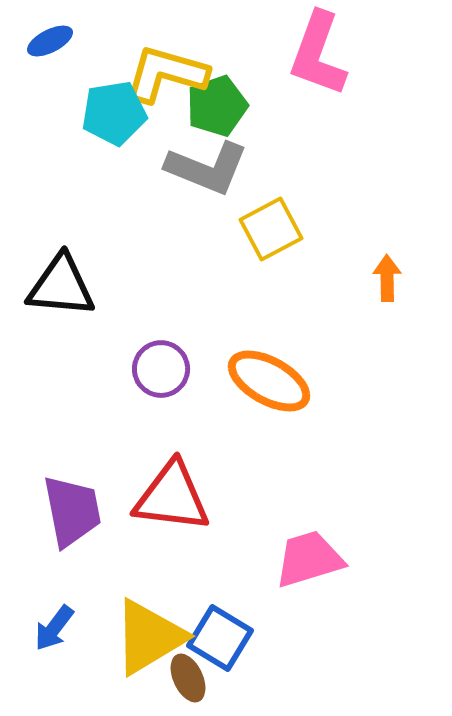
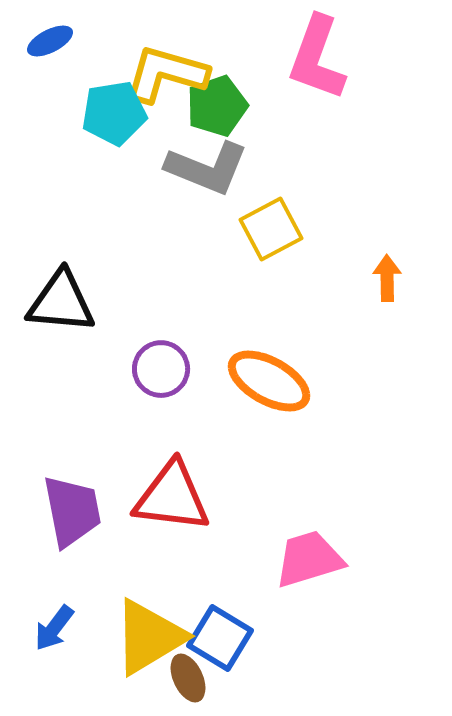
pink L-shape: moved 1 px left, 4 px down
black triangle: moved 16 px down
